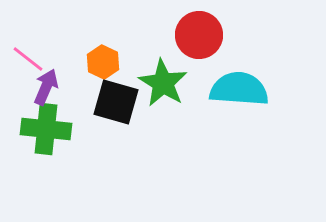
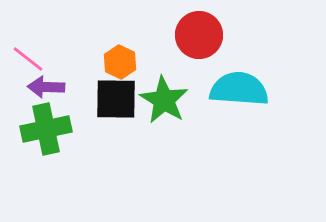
orange hexagon: moved 17 px right
green star: moved 1 px right, 17 px down
purple arrow: rotated 111 degrees counterclockwise
black square: moved 3 px up; rotated 15 degrees counterclockwise
green cross: rotated 18 degrees counterclockwise
